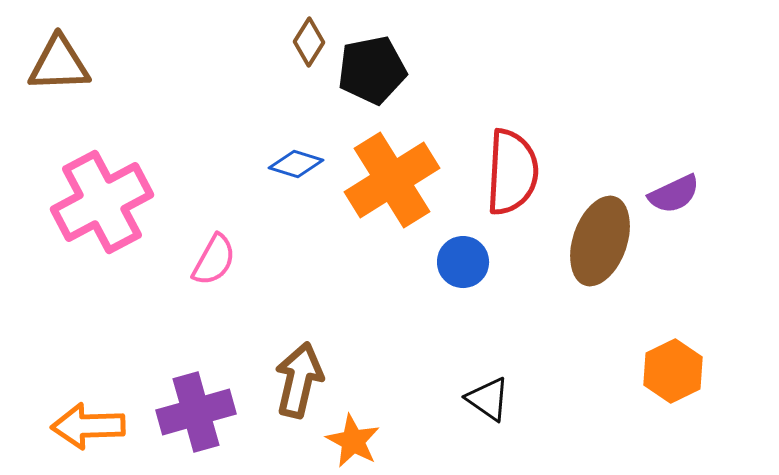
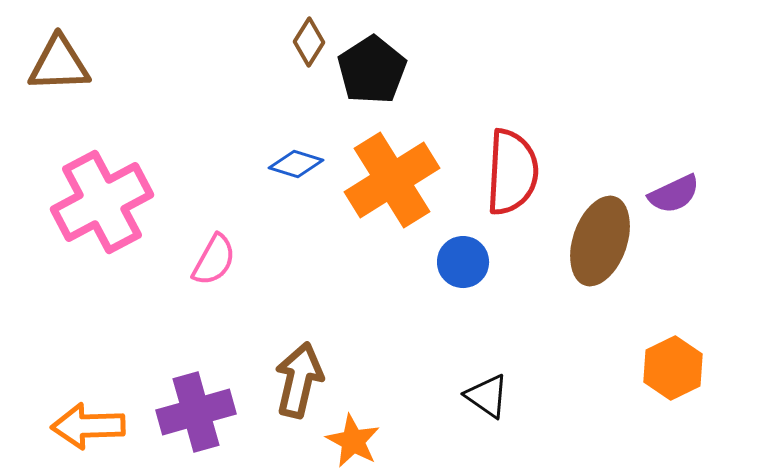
black pentagon: rotated 22 degrees counterclockwise
orange hexagon: moved 3 px up
black triangle: moved 1 px left, 3 px up
